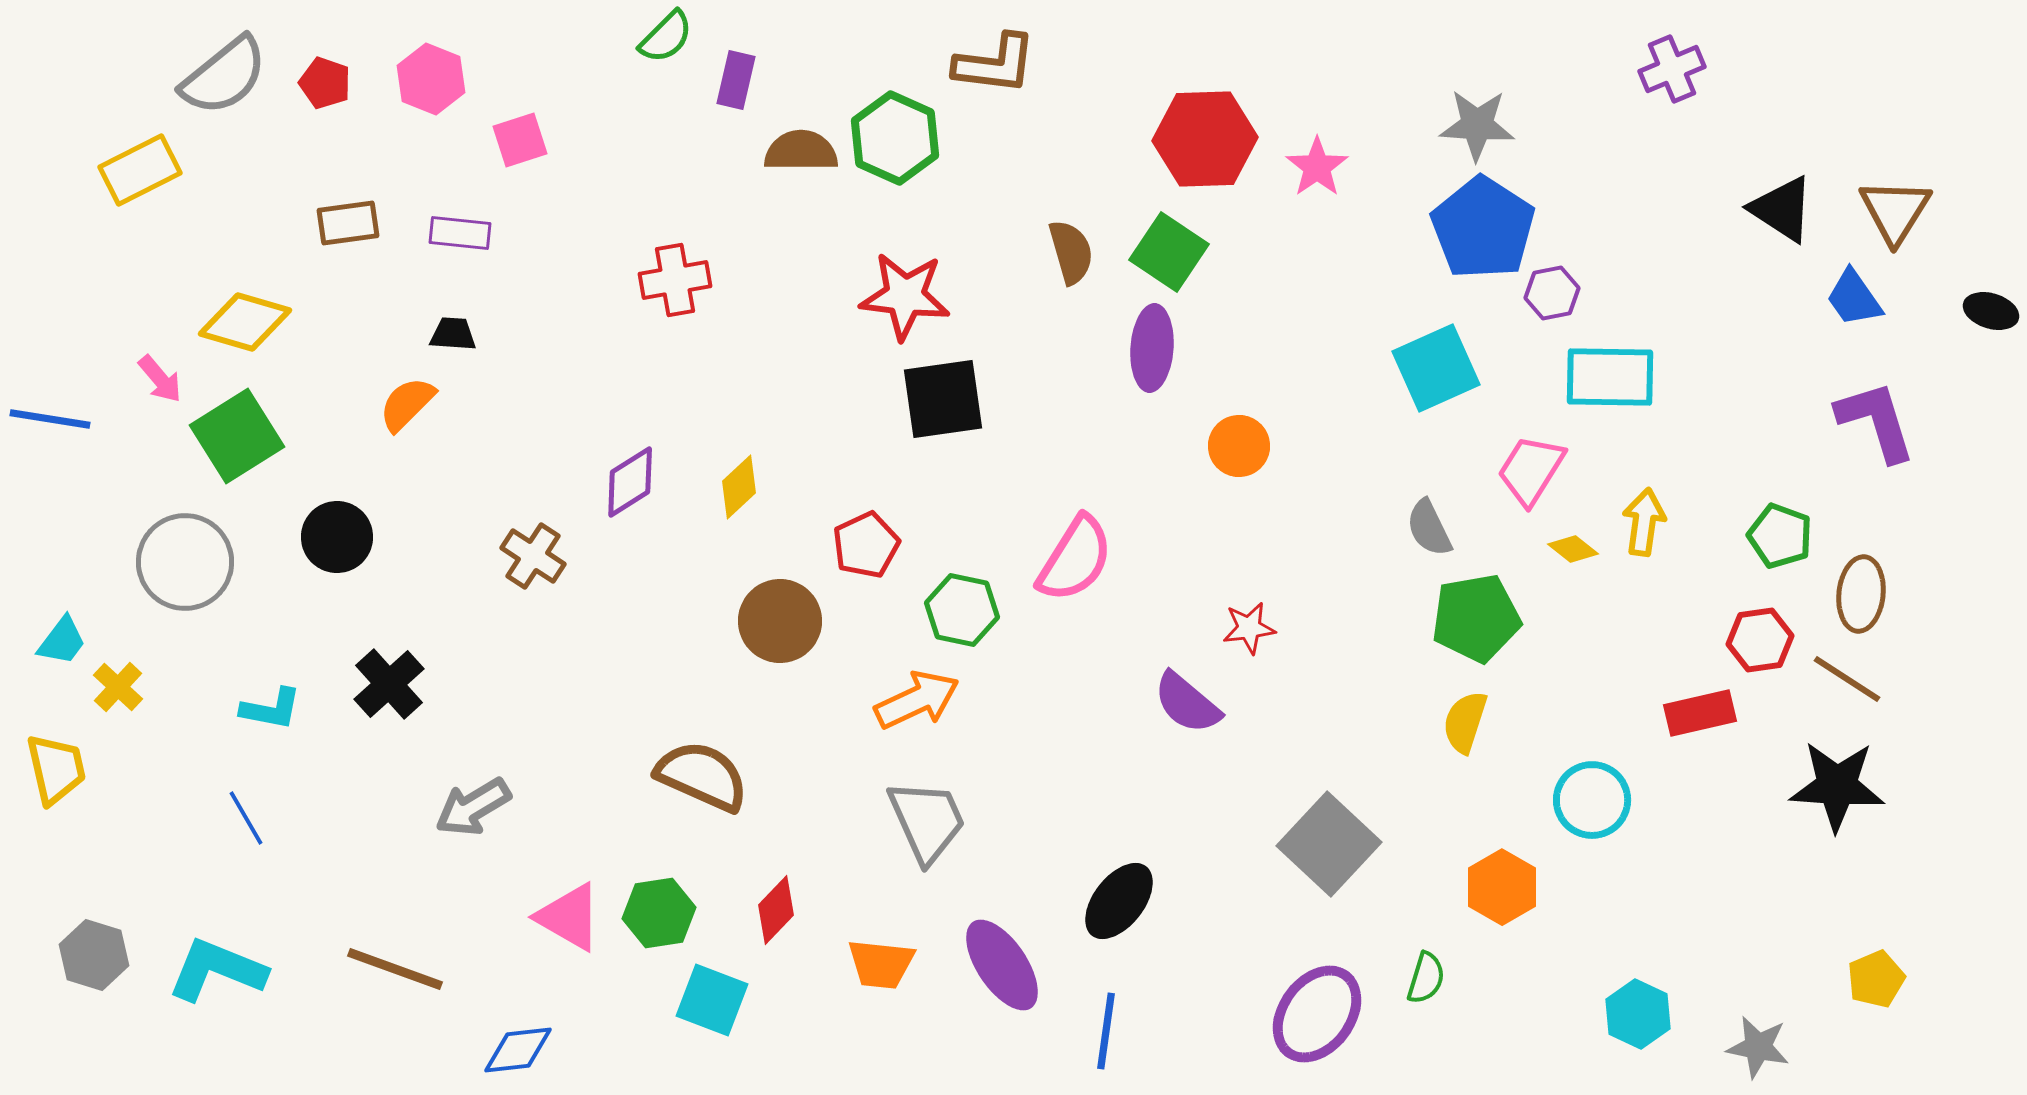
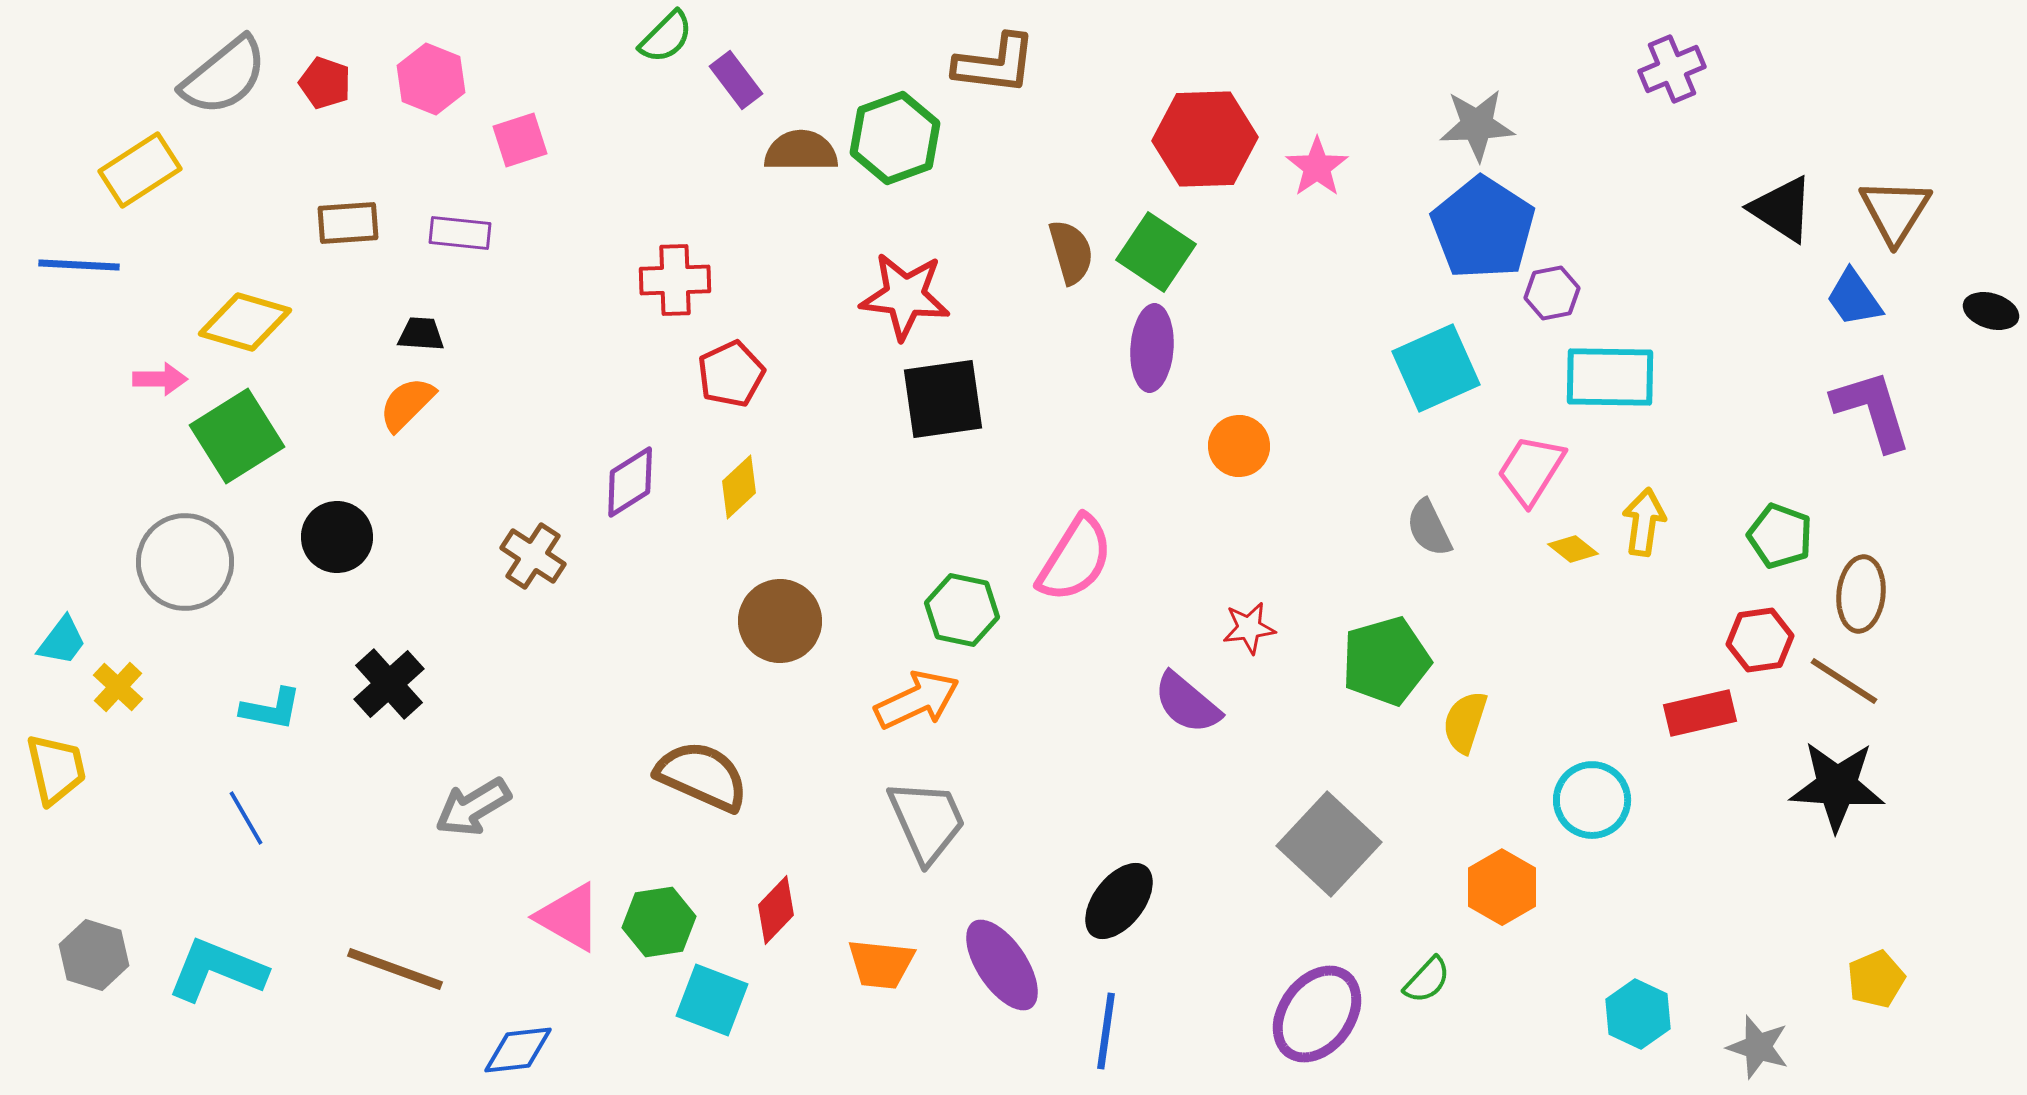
purple rectangle at (736, 80): rotated 50 degrees counterclockwise
gray star at (1477, 125): rotated 6 degrees counterclockwise
green hexagon at (895, 138): rotated 16 degrees clockwise
yellow rectangle at (140, 170): rotated 6 degrees counterclockwise
brown rectangle at (348, 223): rotated 4 degrees clockwise
green square at (1169, 252): moved 13 px left
red cross at (675, 280): rotated 8 degrees clockwise
black trapezoid at (453, 334): moved 32 px left
pink arrow at (160, 379): rotated 50 degrees counterclockwise
blue line at (50, 419): moved 29 px right, 154 px up; rotated 6 degrees counterclockwise
purple L-shape at (1876, 421): moved 4 px left, 11 px up
red pentagon at (866, 545): moved 135 px left, 171 px up
green pentagon at (1476, 618): moved 90 px left, 43 px down; rotated 6 degrees counterclockwise
brown line at (1847, 679): moved 3 px left, 2 px down
green hexagon at (659, 913): moved 9 px down
green semicircle at (1426, 978): moved 1 px right, 2 px down; rotated 26 degrees clockwise
gray star at (1758, 1047): rotated 6 degrees clockwise
